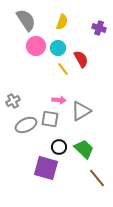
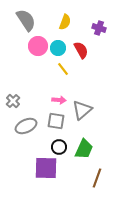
yellow semicircle: moved 3 px right
pink circle: moved 2 px right
red semicircle: moved 9 px up
gray cross: rotated 16 degrees counterclockwise
gray triangle: moved 1 px right, 1 px up; rotated 10 degrees counterclockwise
gray square: moved 6 px right, 2 px down
gray ellipse: moved 1 px down
green trapezoid: rotated 70 degrees clockwise
purple square: rotated 15 degrees counterclockwise
brown line: rotated 60 degrees clockwise
